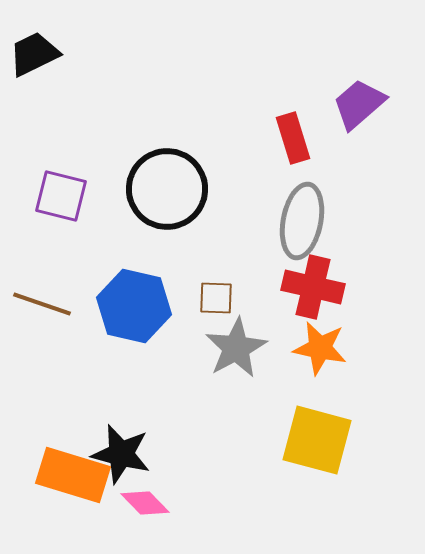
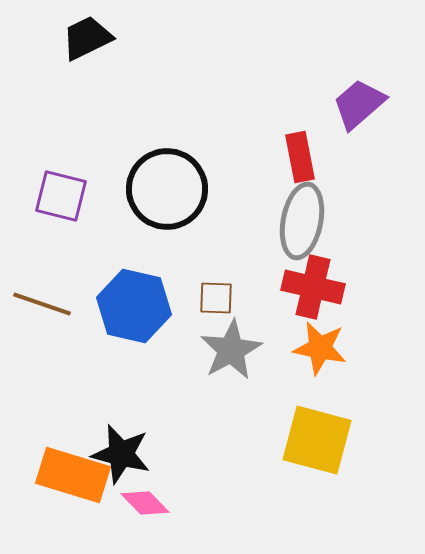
black trapezoid: moved 53 px right, 16 px up
red rectangle: moved 7 px right, 19 px down; rotated 6 degrees clockwise
gray star: moved 5 px left, 2 px down
